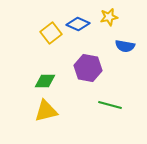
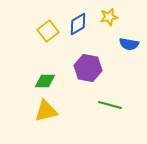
blue diamond: rotated 55 degrees counterclockwise
yellow square: moved 3 px left, 2 px up
blue semicircle: moved 4 px right, 2 px up
